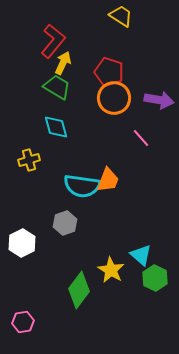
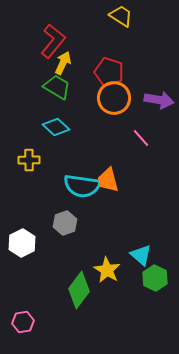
cyan diamond: rotated 32 degrees counterclockwise
yellow cross: rotated 15 degrees clockwise
orange trapezoid: rotated 144 degrees clockwise
yellow star: moved 4 px left
